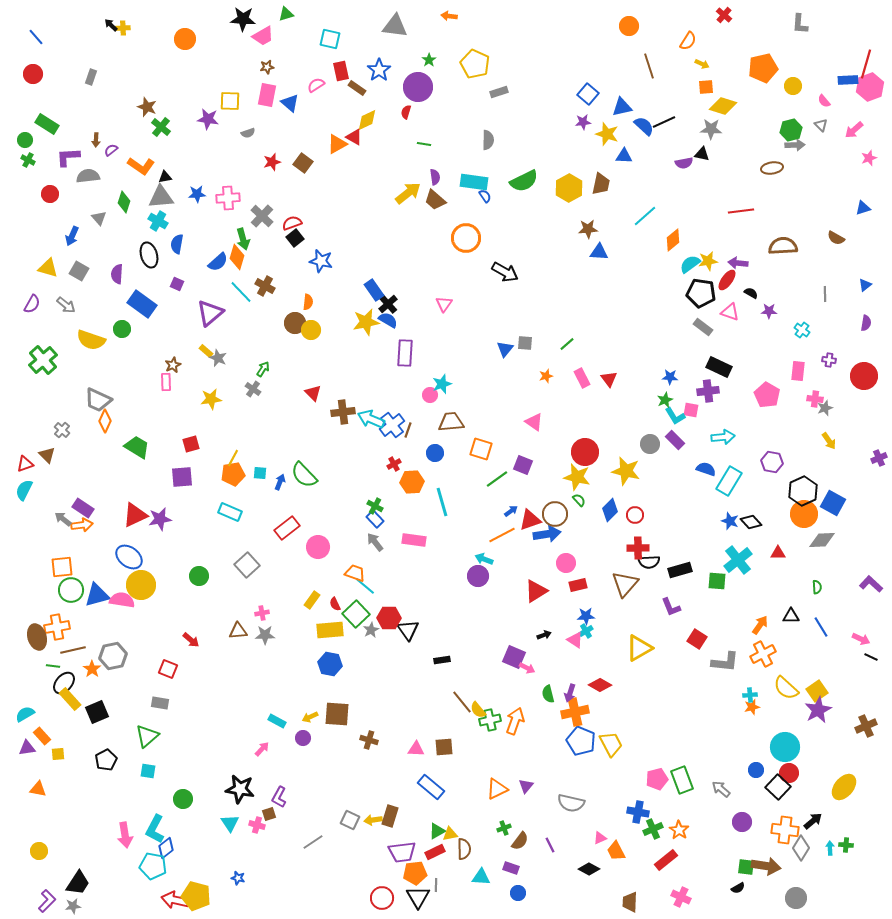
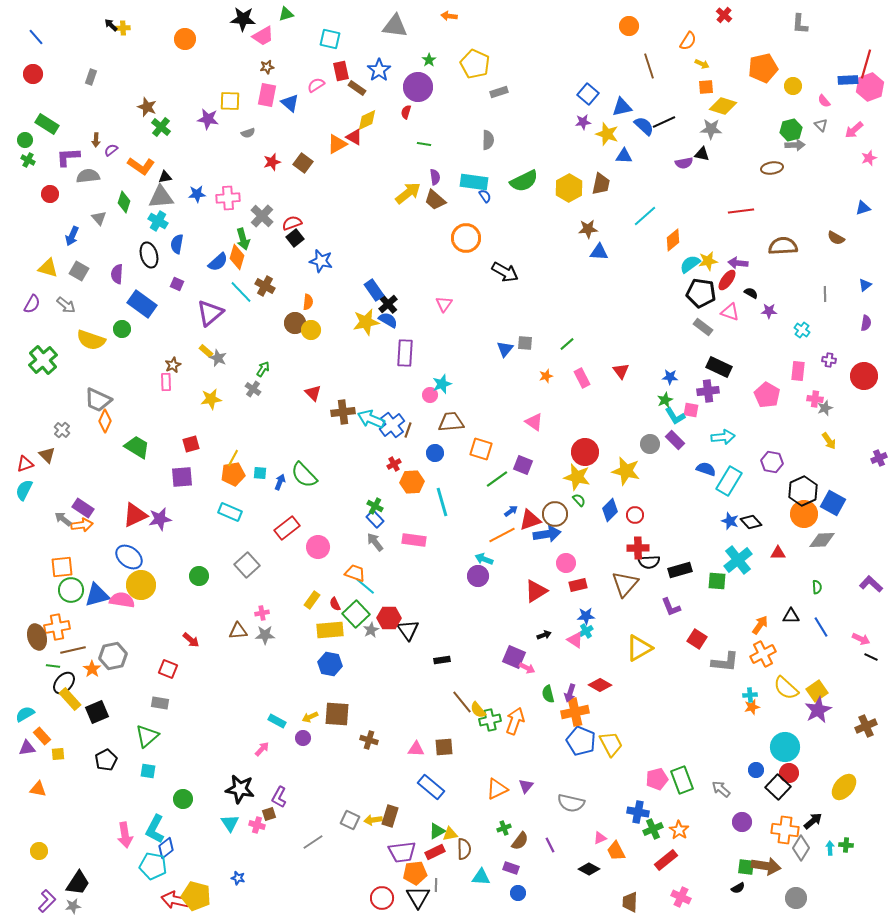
red triangle at (609, 379): moved 12 px right, 8 px up
